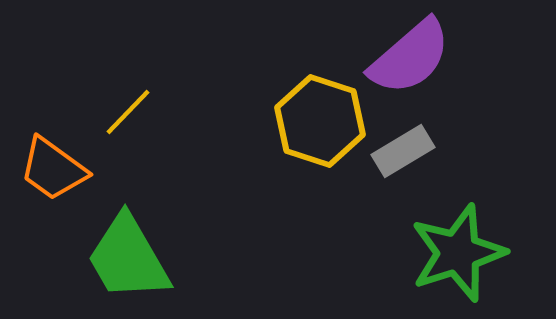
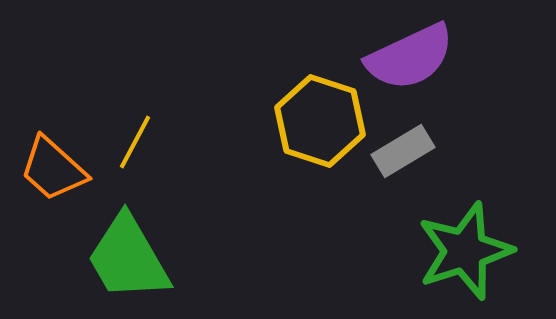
purple semicircle: rotated 16 degrees clockwise
yellow line: moved 7 px right, 30 px down; rotated 16 degrees counterclockwise
orange trapezoid: rotated 6 degrees clockwise
green star: moved 7 px right, 2 px up
